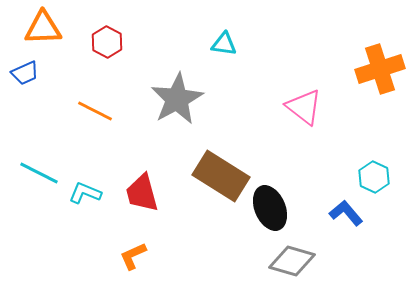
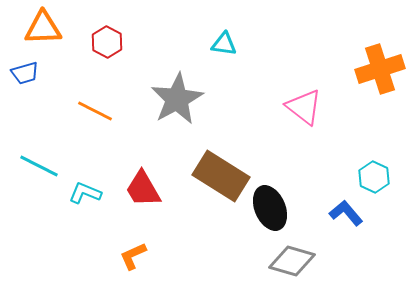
blue trapezoid: rotated 8 degrees clockwise
cyan line: moved 7 px up
red trapezoid: moved 1 px right, 4 px up; rotated 15 degrees counterclockwise
